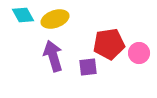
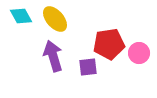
cyan diamond: moved 2 px left, 1 px down
yellow ellipse: rotated 68 degrees clockwise
